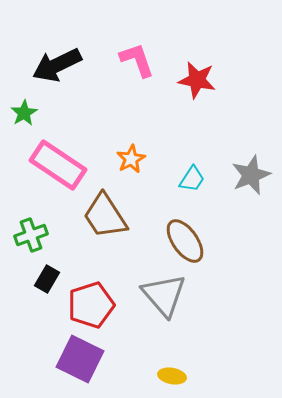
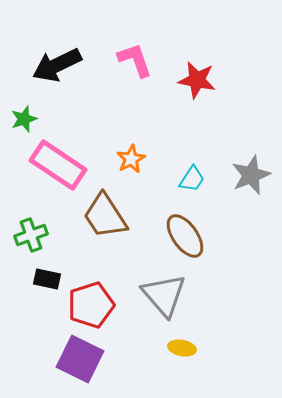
pink L-shape: moved 2 px left
green star: moved 6 px down; rotated 12 degrees clockwise
brown ellipse: moved 5 px up
black rectangle: rotated 72 degrees clockwise
yellow ellipse: moved 10 px right, 28 px up
